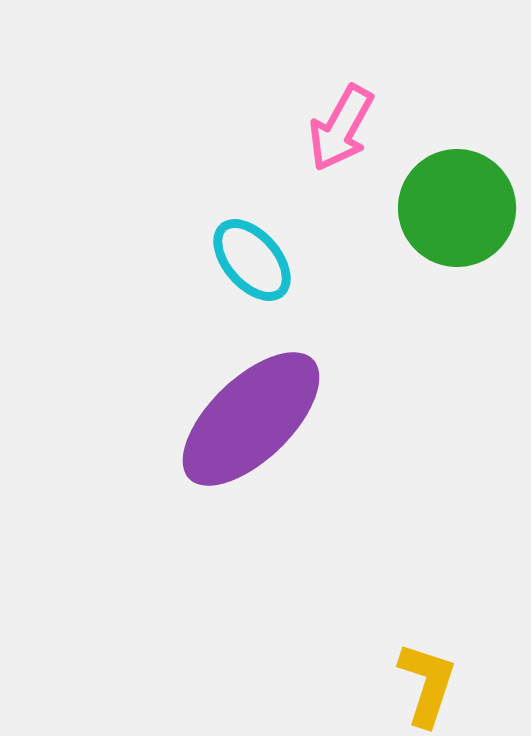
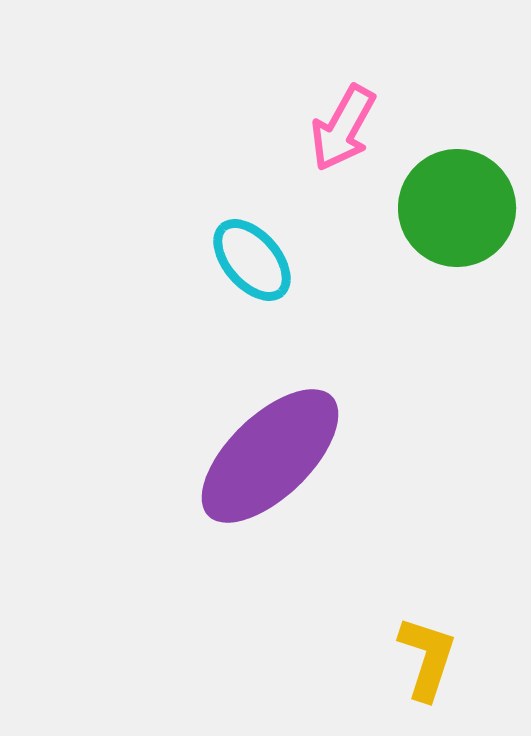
pink arrow: moved 2 px right
purple ellipse: moved 19 px right, 37 px down
yellow L-shape: moved 26 px up
